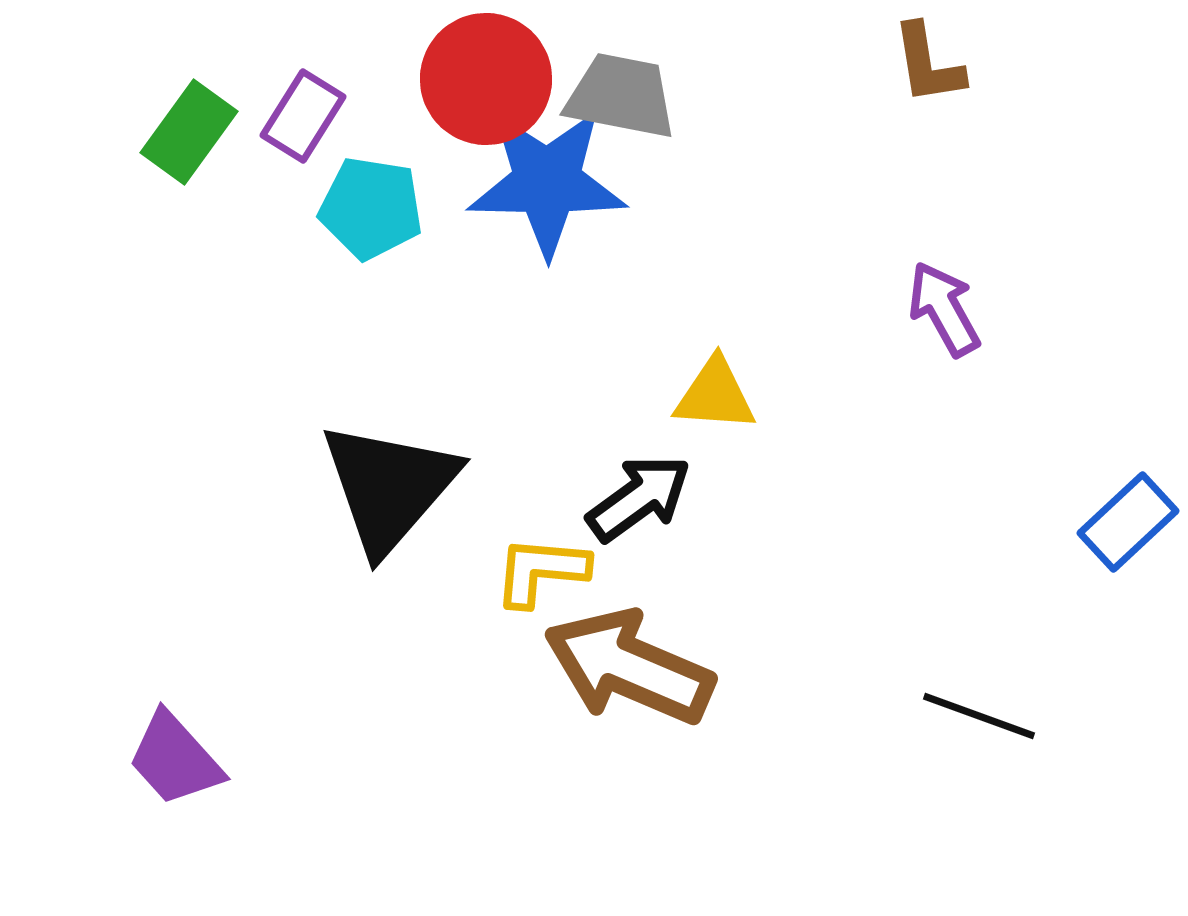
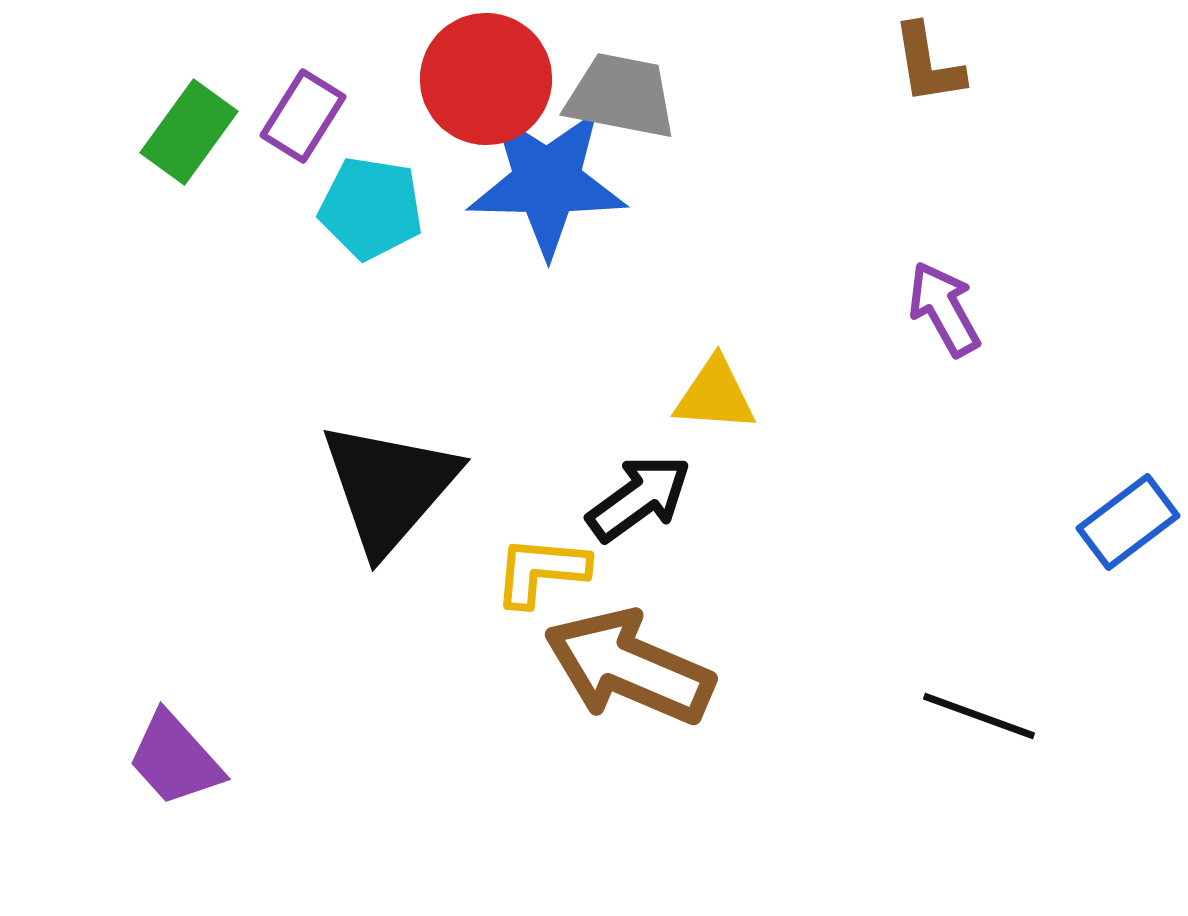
blue rectangle: rotated 6 degrees clockwise
